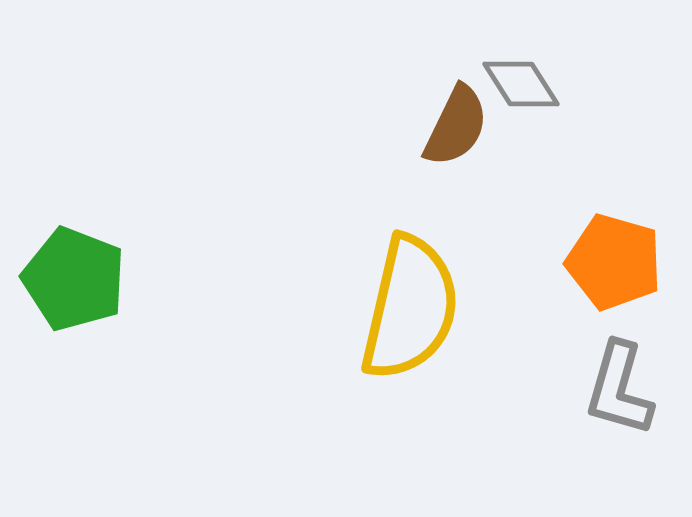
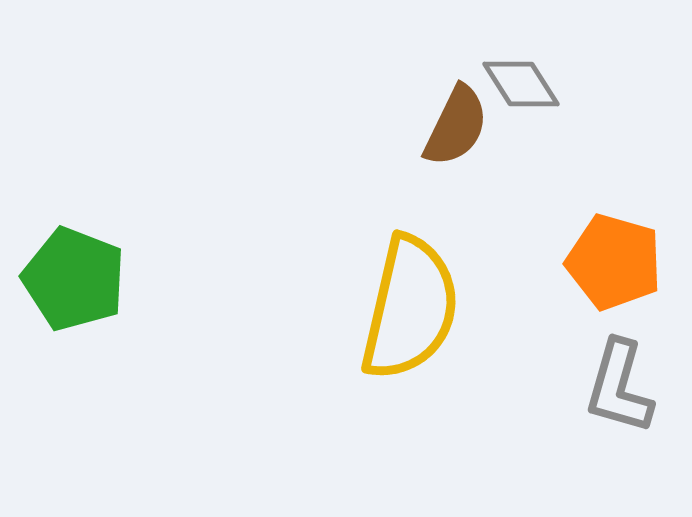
gray L-shape: moved 2 px up
